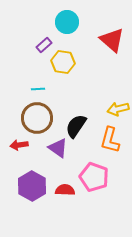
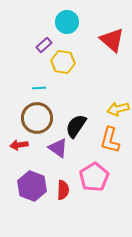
cyan line: moved 1 px right, 1 px up
pink pentagon: rotated 20 degrees clockwise
purple hexagon: rotated 8 degrees counterclockwise
red semicircle: moved 2 px left; rotated 90 degrees clockwise
